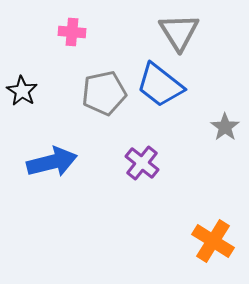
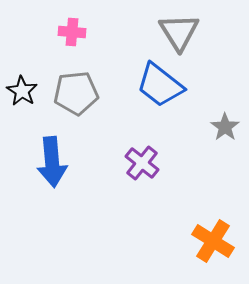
gray pentagon: moved 28 px left; rotated 6 degrees clockwise
blue arrow: rotated 99 degrees clockwise
